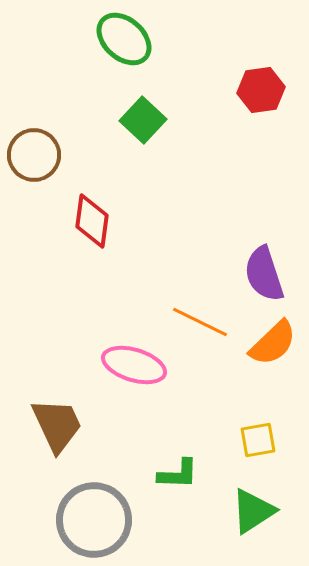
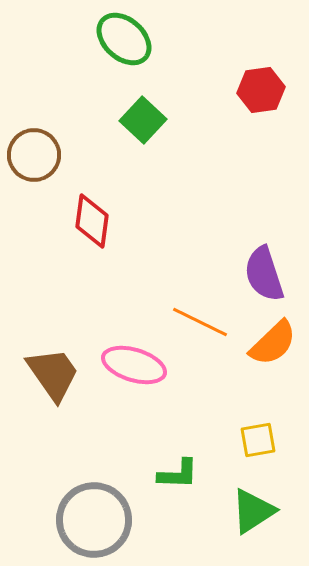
brown trapezoid: moved 4 px left, 51 px up; rotated 10 degrees counterclockwise
